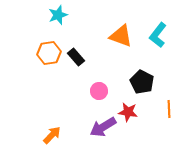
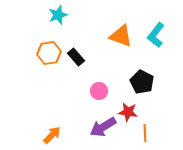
cyan L-shape: moved 2 px left
orange line: moved 24 px left, 24 px down
